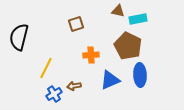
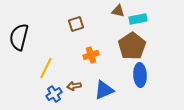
brown pentagon: moved 4 px right; rotated 12 degrees clockwise
orange cross: rotated 14 degrees counterclockwise
blue triangle: moved 6 px left, 10 px down
